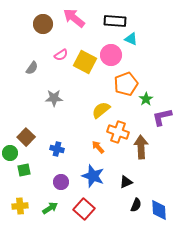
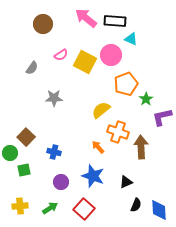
pink arrow: moved 12 px right
blue cross: moved 3 px left, 3 px down
